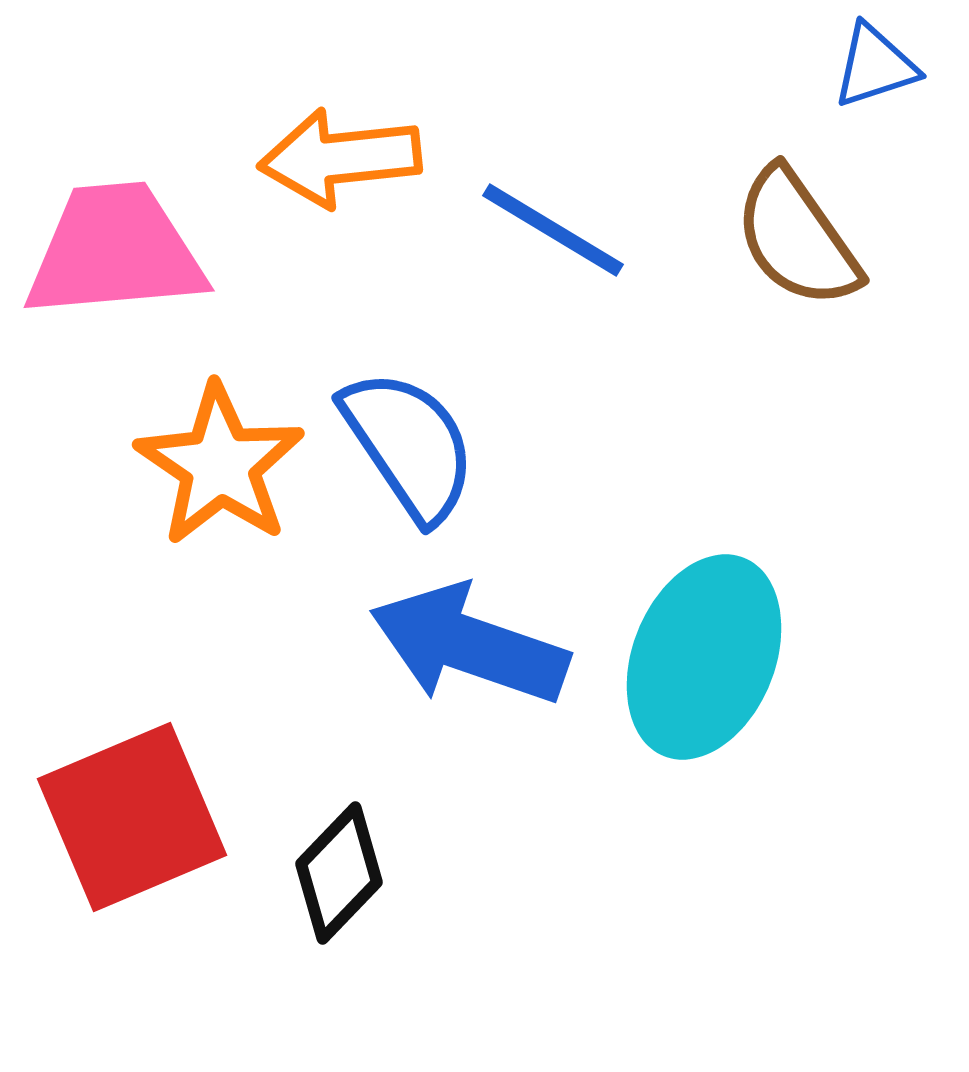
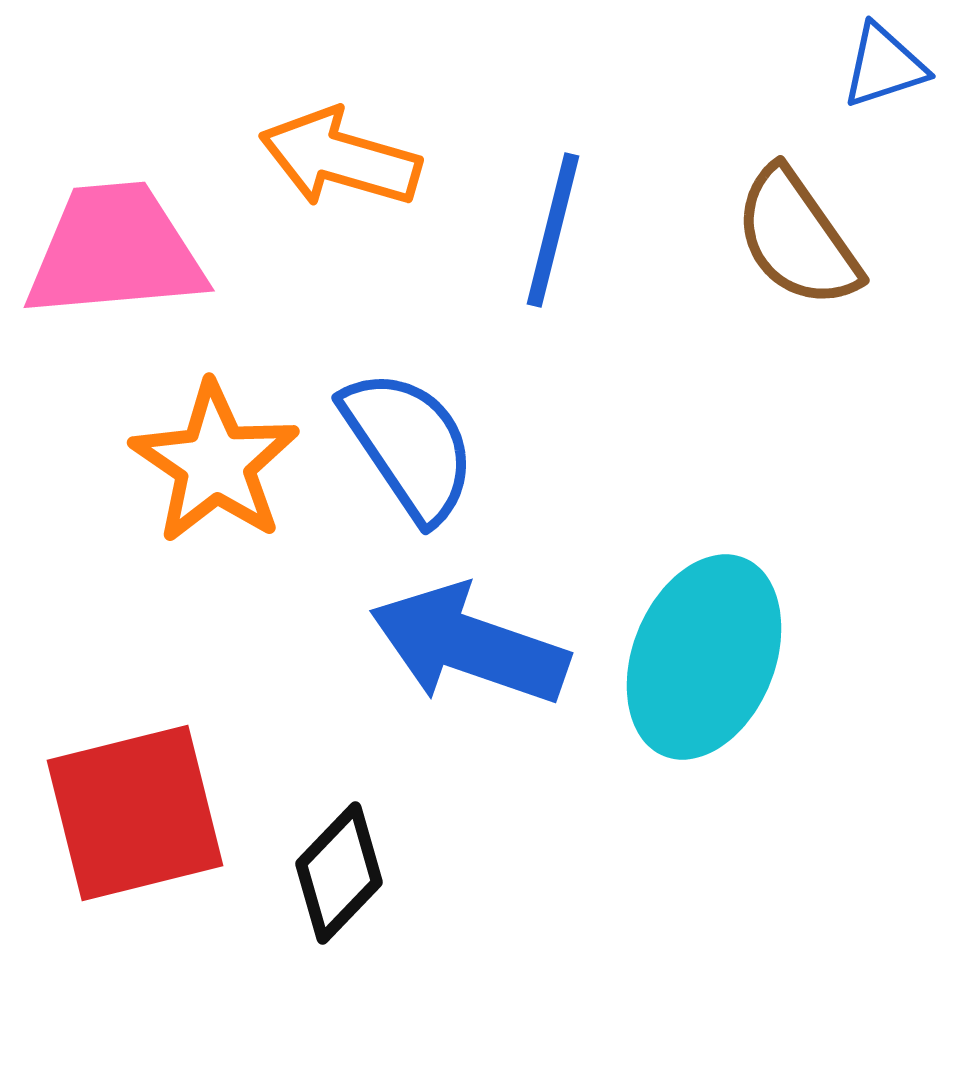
blue triangle: moved 9 px right
orange arrow: rotated 22 degrees clockwise
blue line: rotated 73 degrees clockwise
orange star: moved 5 px left, 2 px up
red square: moved 3 px right, 4 px up; rotated 9 degrees clockwise
